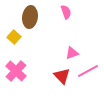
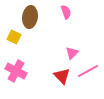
yellow square: rotated 16 degrees counterclockwise
pink triangle: rotated 24 degrees counterclockwise
pink cross: rotated 15 degrees counterclockwise
